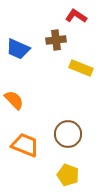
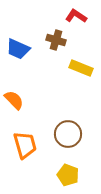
brown cross: rotated 24 degrees clockwise
orange trapezoid: rotated 52 degrees clockwise
